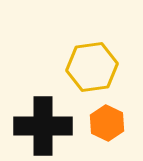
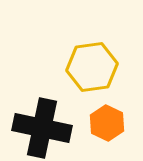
black cross: moved 1 px left, 2 px down; rotated 12 degrees clockwise
